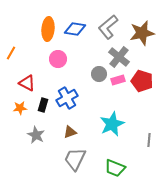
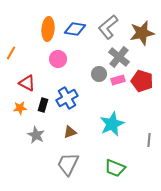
gray trapezoid: moved 7 px left, 5 px down
